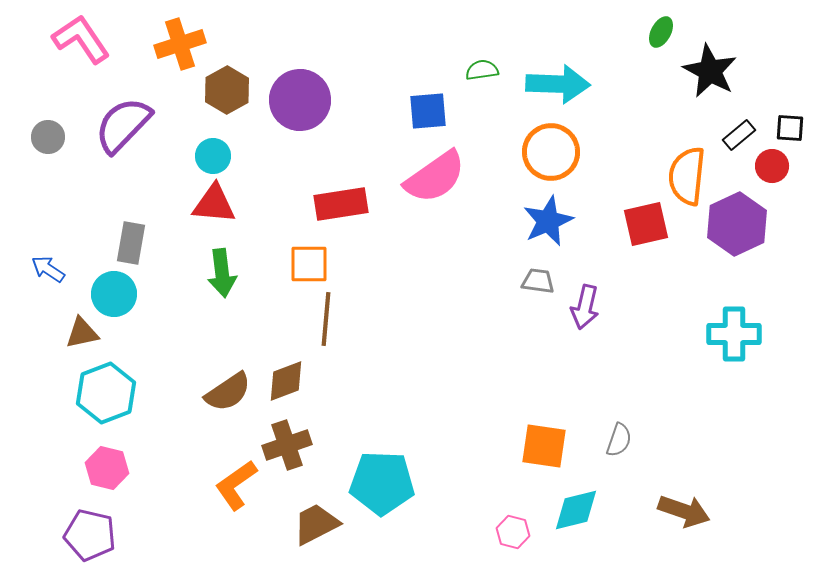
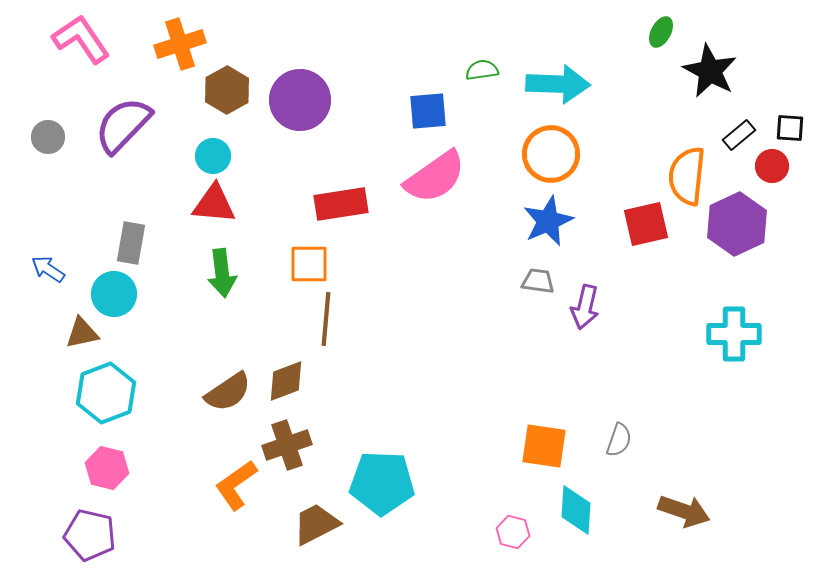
orange circle at (551, 152): moved 2 px down
cyan diamond at (576, 510): rotated 72 degrees counterclockwise
